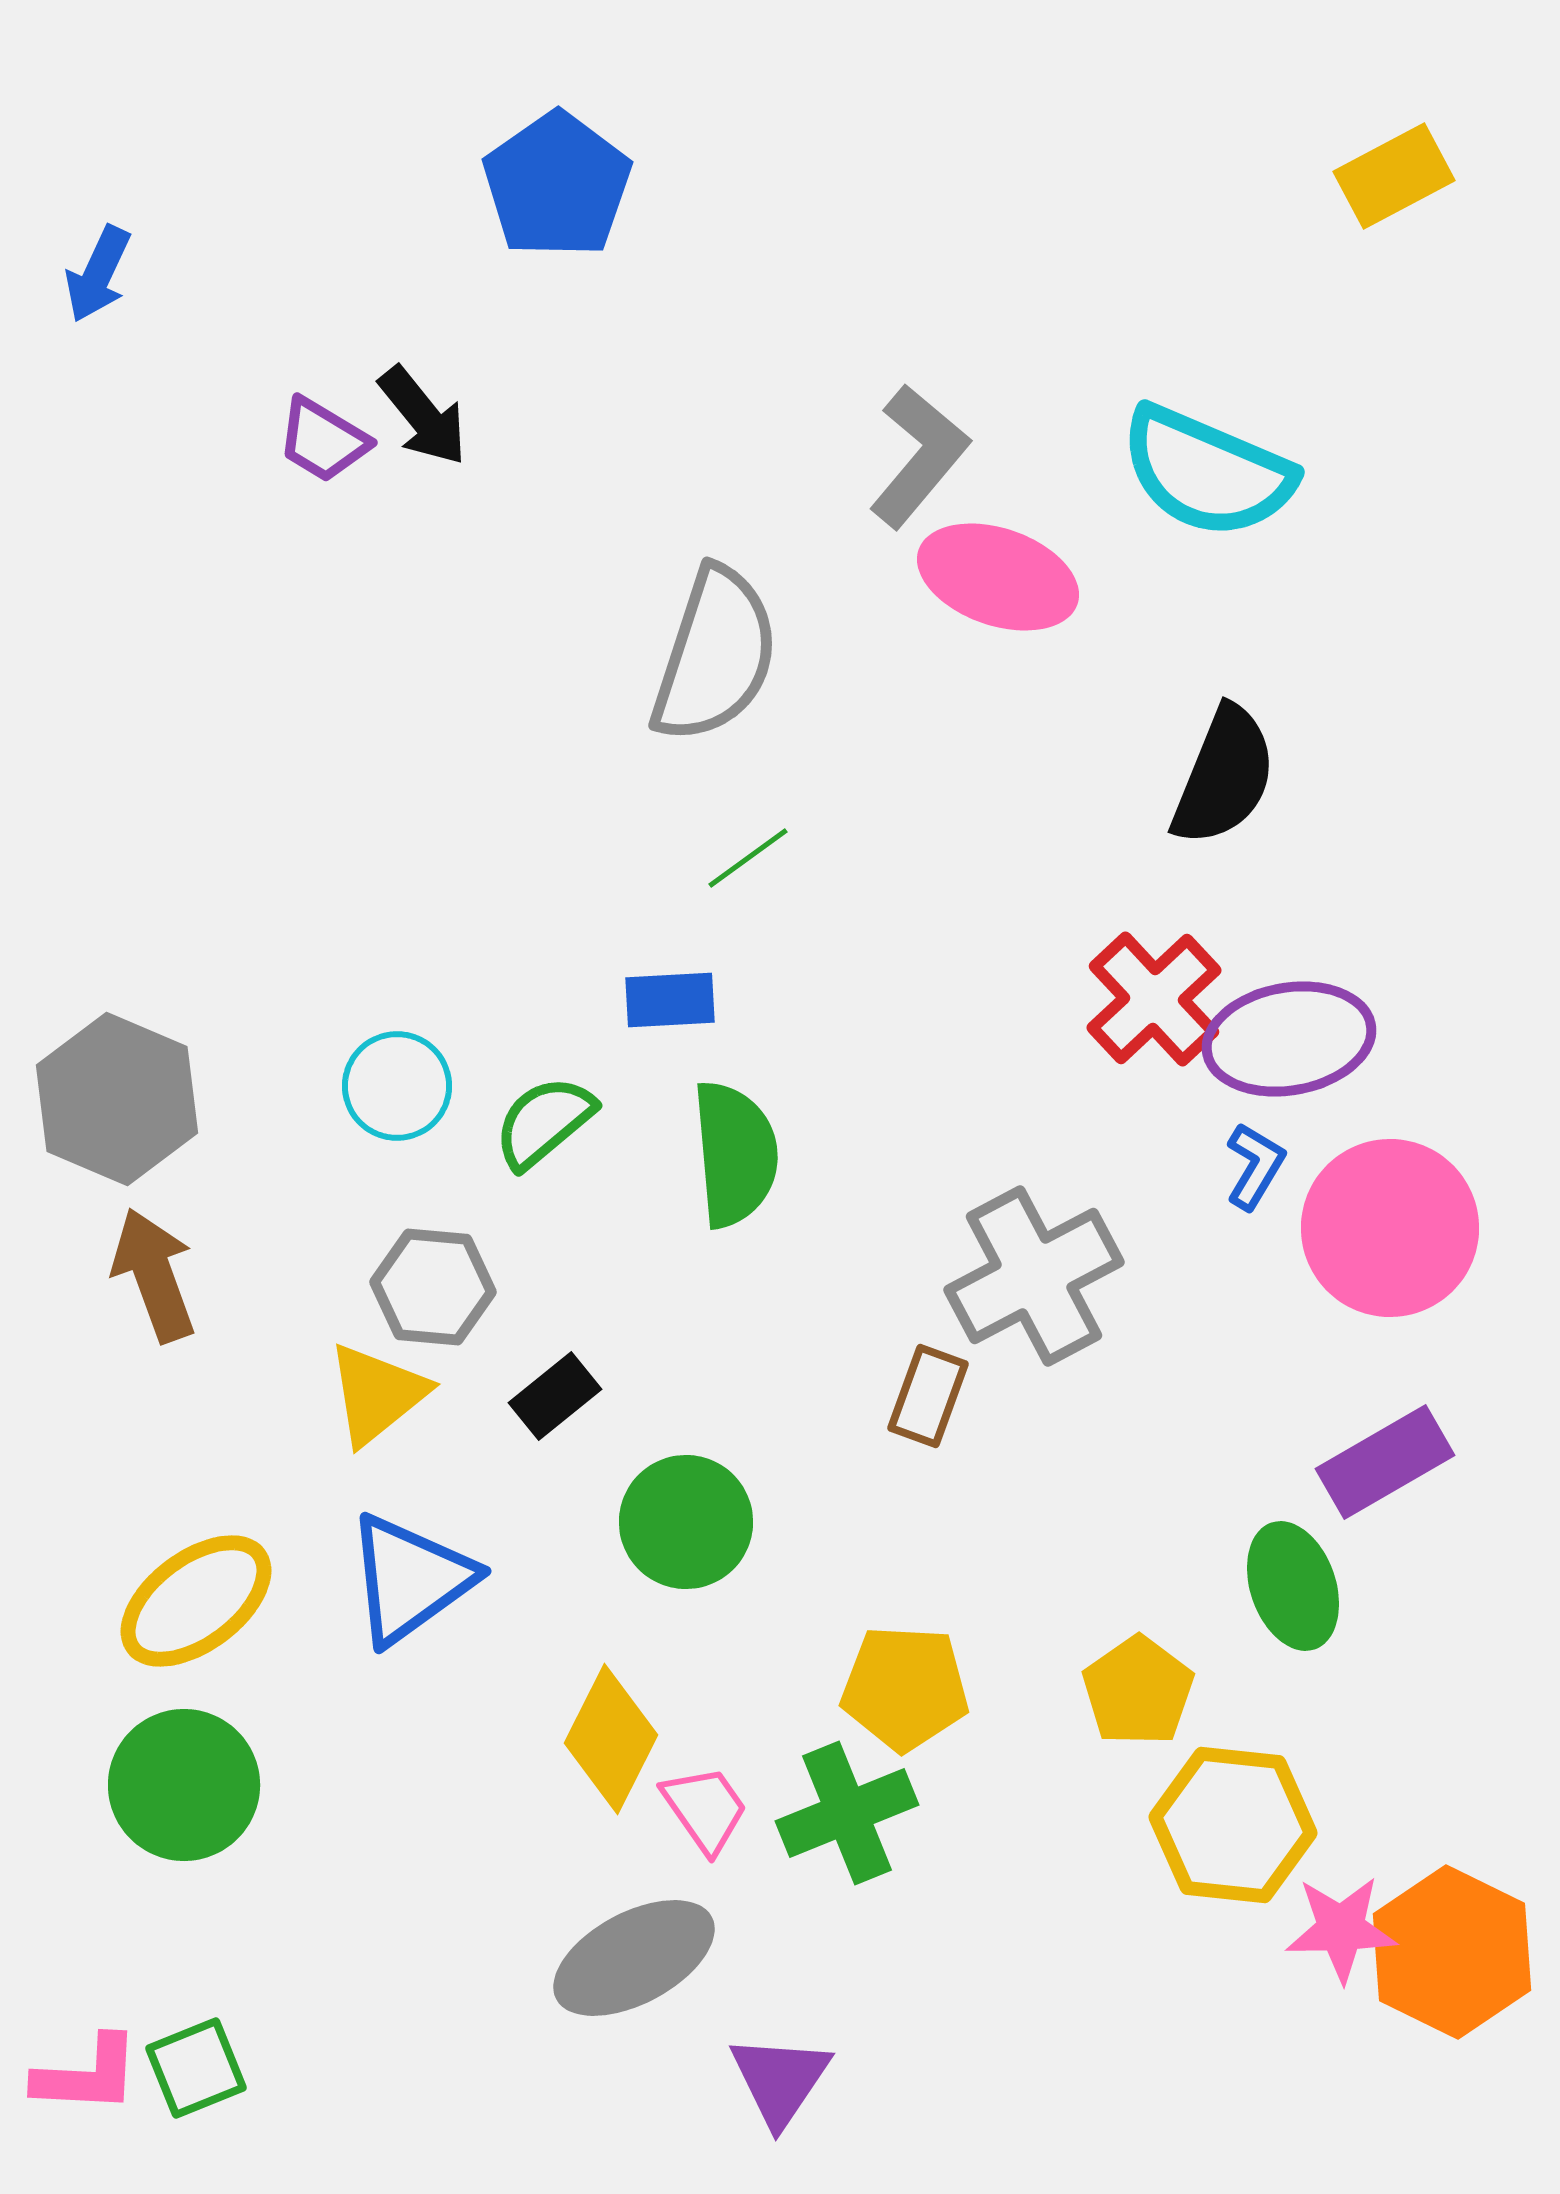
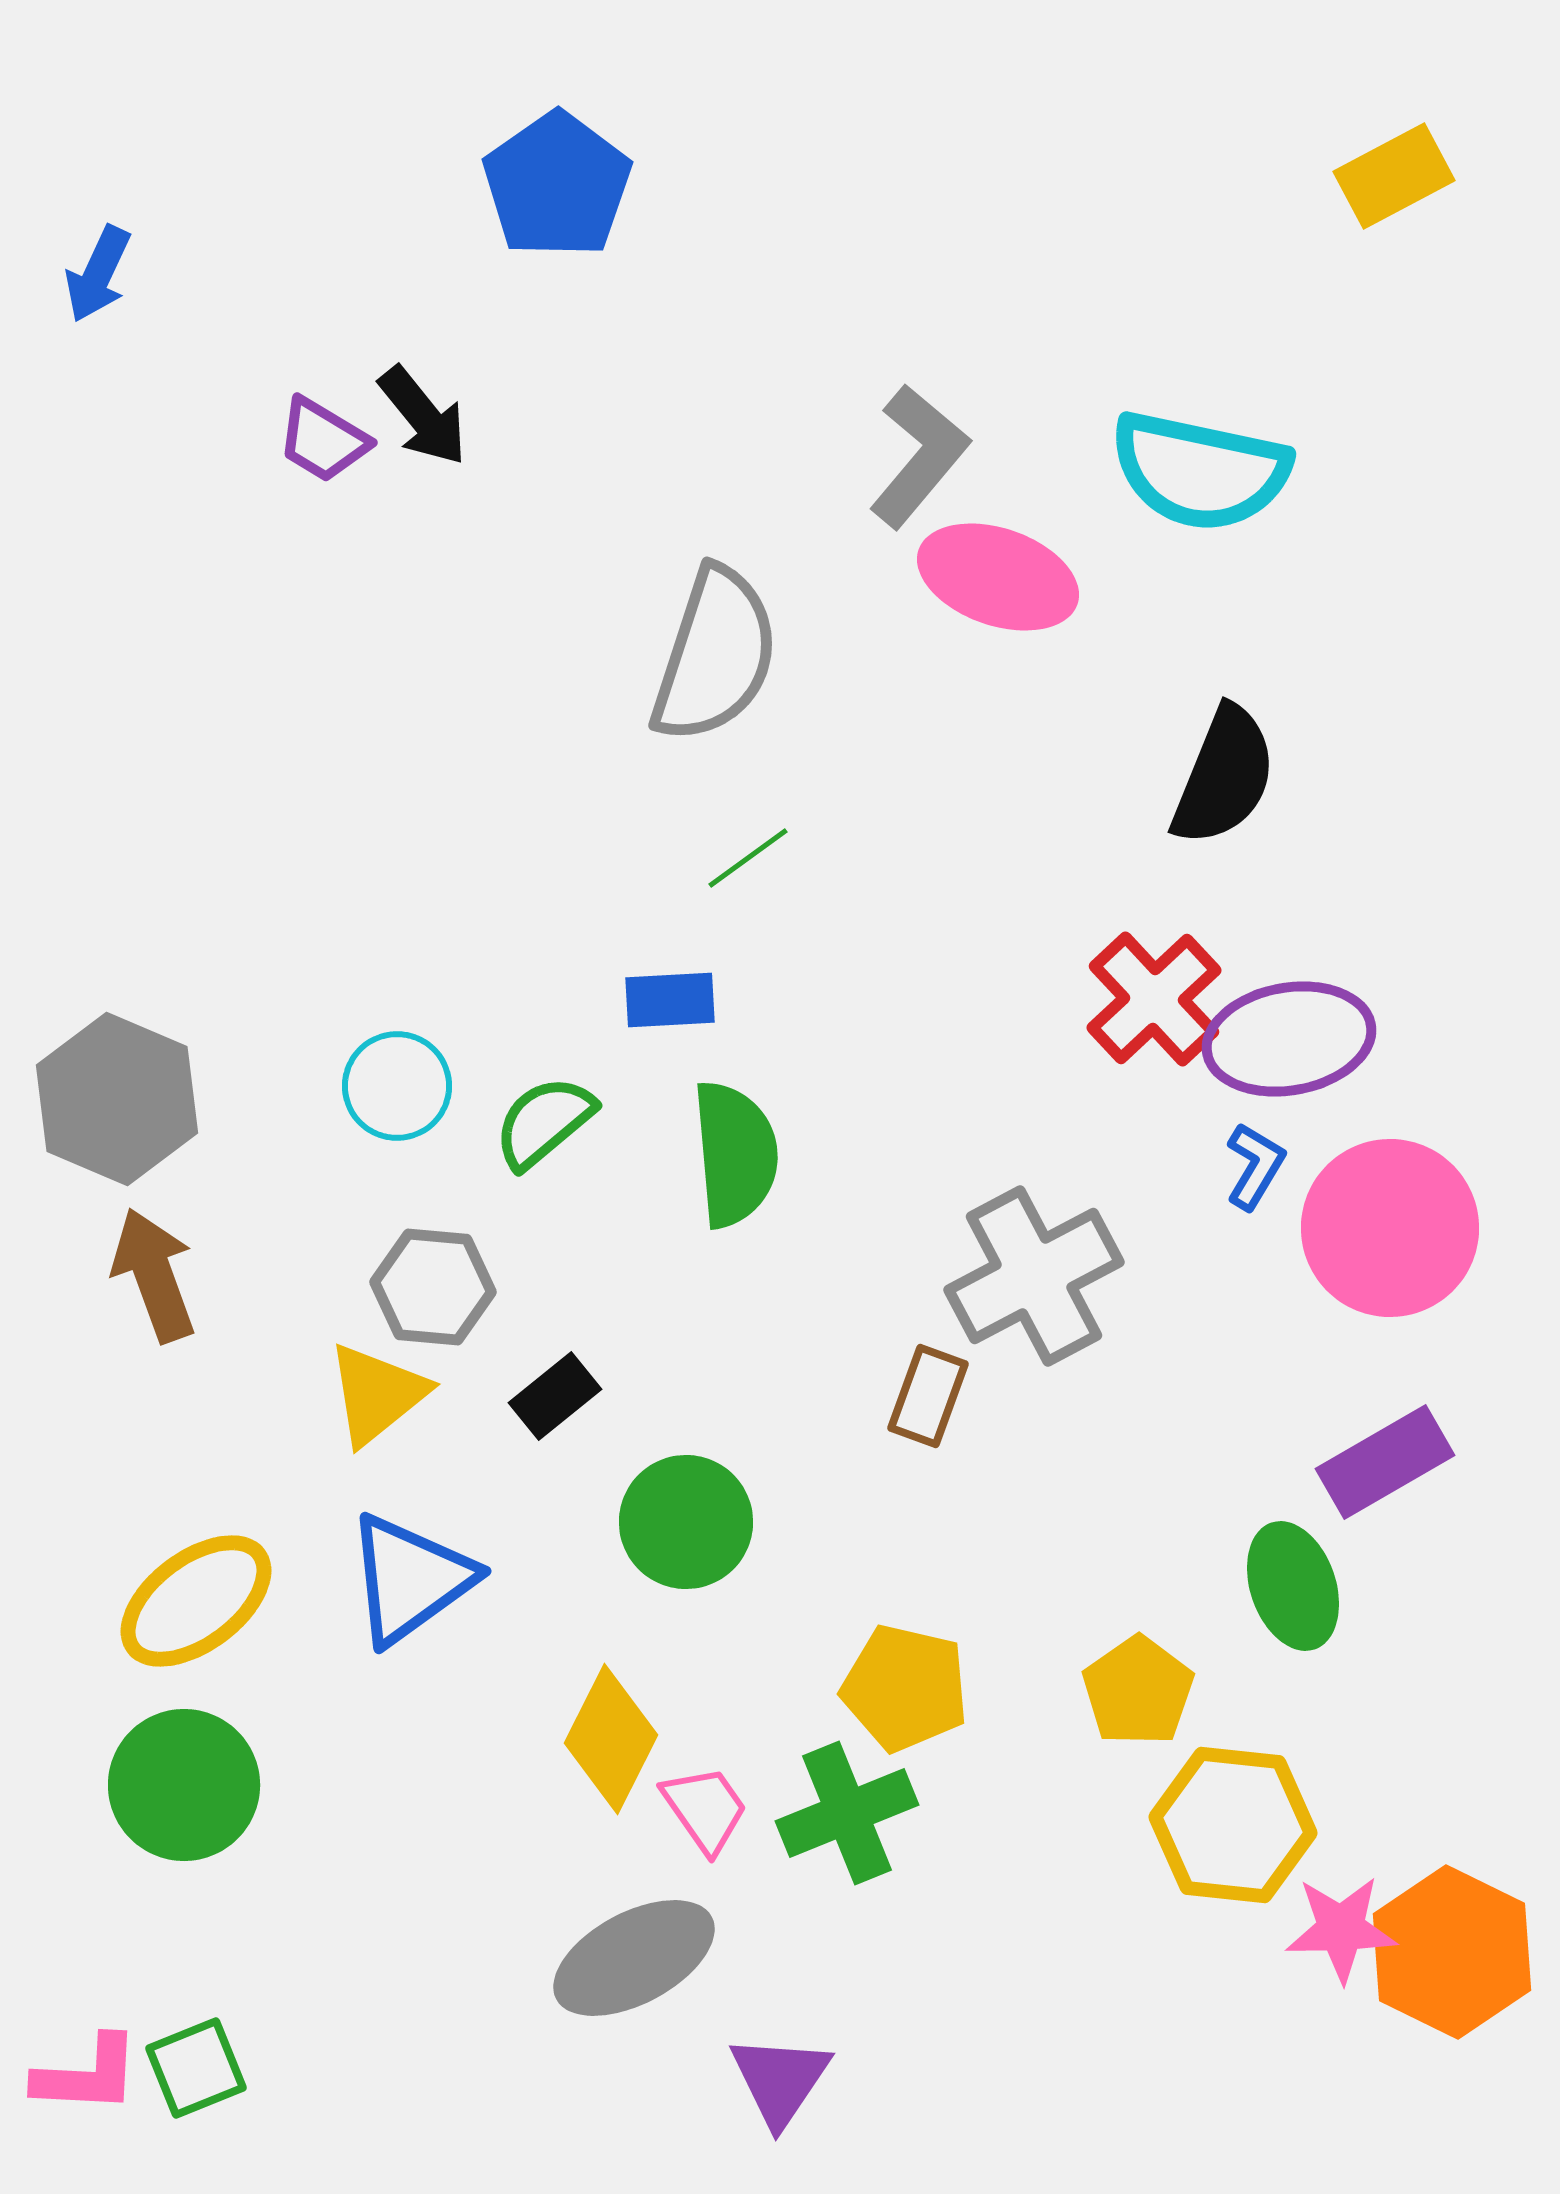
cyan semicircle at (1207, 472): moved 7 px left, 1 px up; rotated 11 degrees counterclockwise
yellow pentagon at (905, 1688): rotated 10 degrees clockwise
